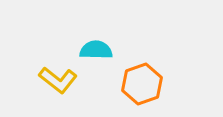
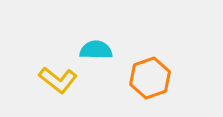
orange hexagon: moved 8 px right, 6 px up
